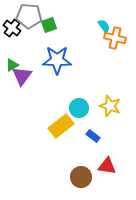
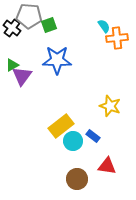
orange cross: moved 2 px right; rotated 20 degrees counterclockwise
cyan circle: moved 6 px left, 33 px down
brown circle: moved 4 px left, 2 px down
